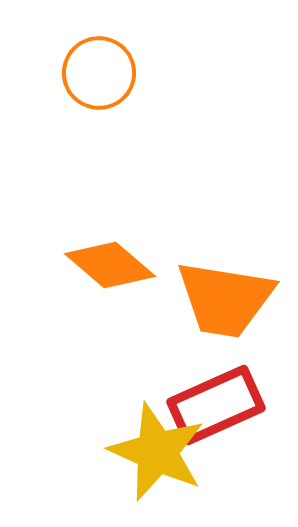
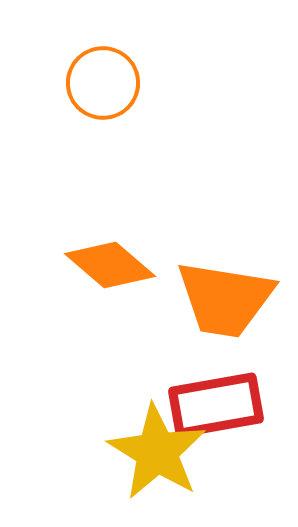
orange circle: moved 4 px right, 10 px down
red rectangle: rotated 14 degrees clockwise
yellow star: rotated 8 degrees clockwise
